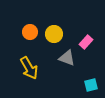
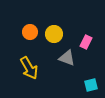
pink rectangle: rotated 16 degrees counterclockwise
